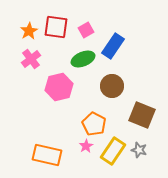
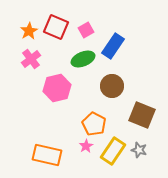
red square: rotated 15 degrees clockwise
pink hexagon: moved 2 px left, 1 px down
